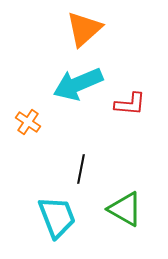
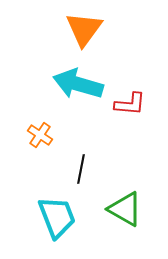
orange triangle: rotated 12 degrees counterclockwise
cyan arrow: rotated 39 degrees clockwise
orange cross: moved 12 px right, 13 px down
